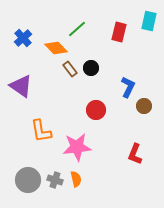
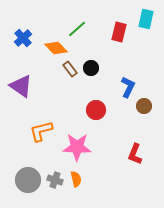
cyan rectangle: moved 3 px left, 2 px up
orange L-shape: rotated 85 degrees clockwise
pink star: rotated 8 degrees clockwise
